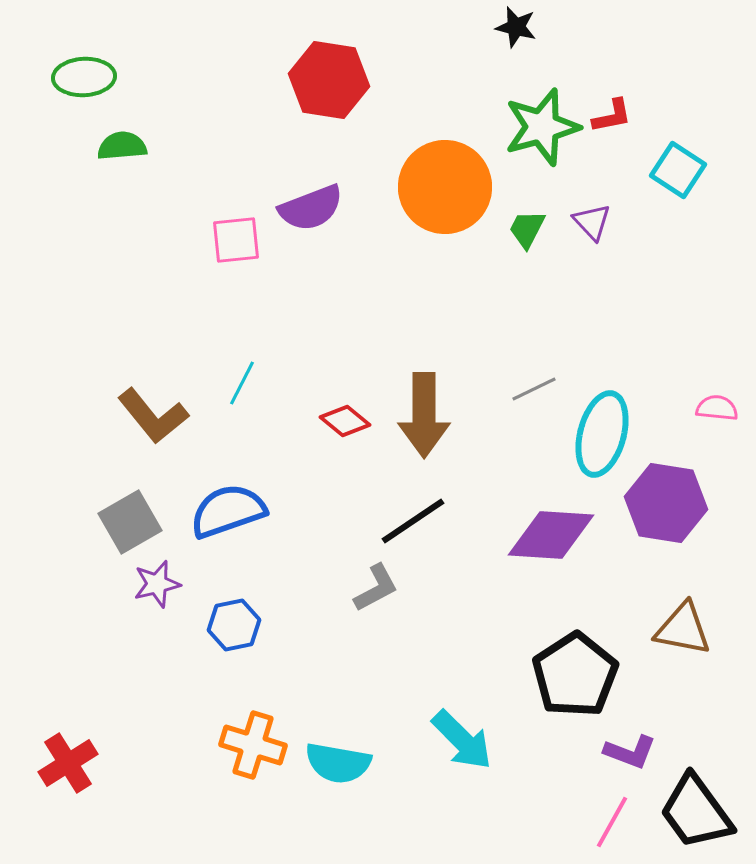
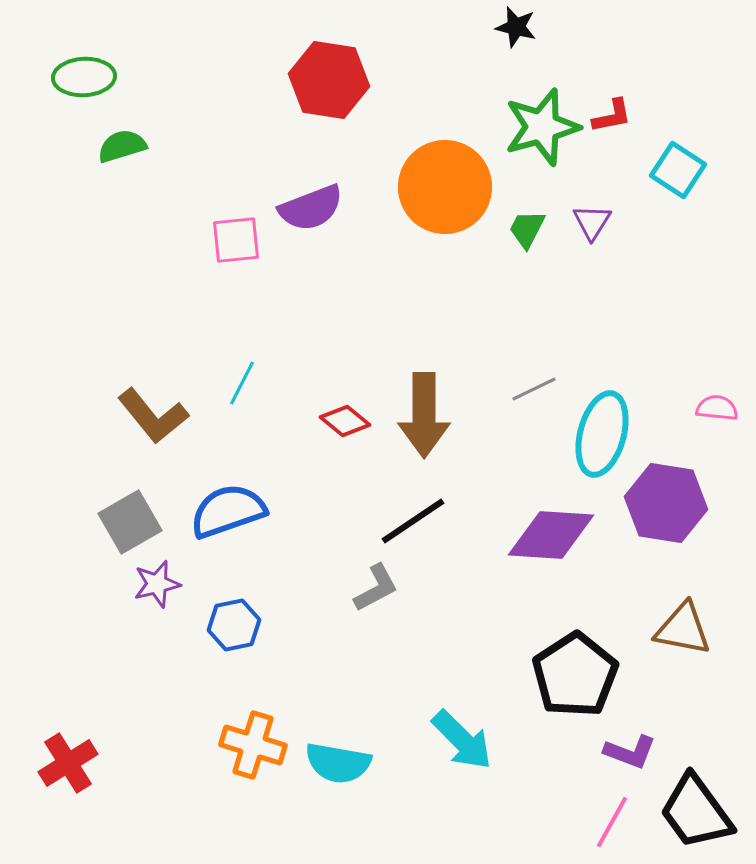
green semicircle: rotated 12 degrees counterclockwise
purple triangle: rotated 15 degrees clockwise
